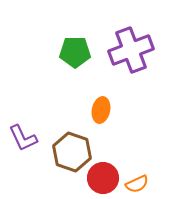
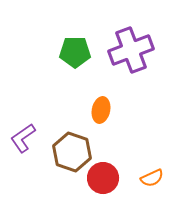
purple L-shape: rotated 80 degrees clockwise
orange semicircle: moved 15 px right, 6 px up
